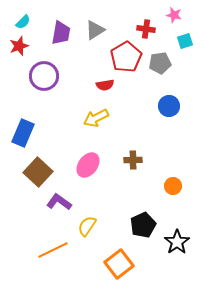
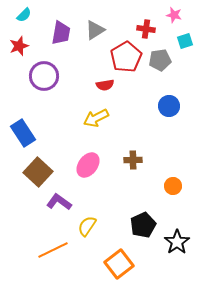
cyan semicircle: moved 1 px right, 7 px up
gray pentagon: moved 3 px up
blue rectangle: rotated 56 degrees counterclockwise
